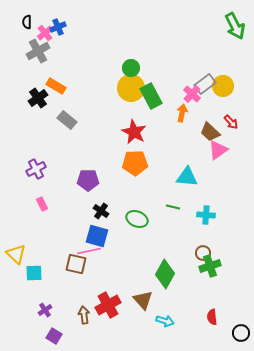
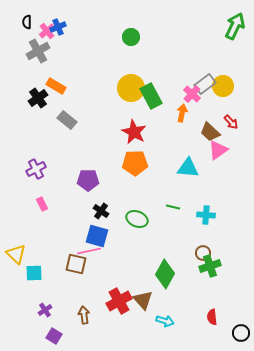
green arrow at (235, 26): rotated 128 degrees counterclockwise
pink cross at (45, 33): moved 2 px right, 2 px up
green circle at (131, 68): moved 31 px up
cyan triangle at (187, 177): moved 1 px right, 9 px up
red cross at (108, 305): moved 11 px right, 4 px up
